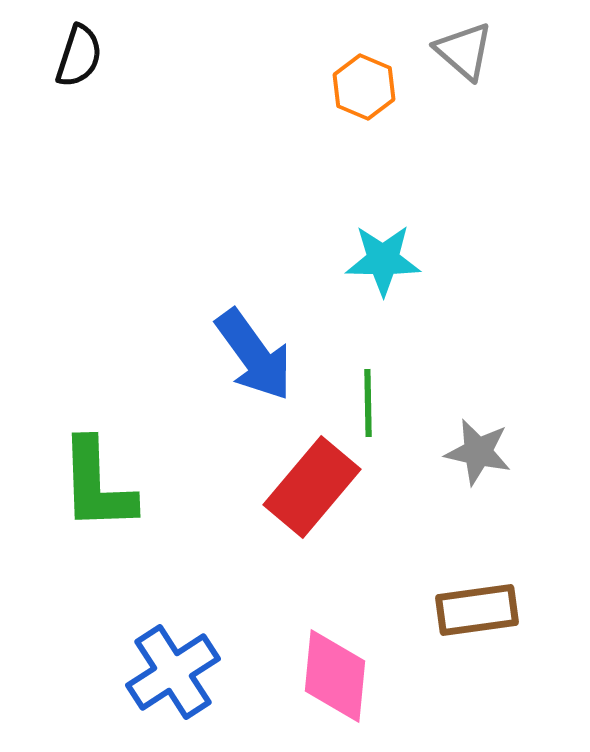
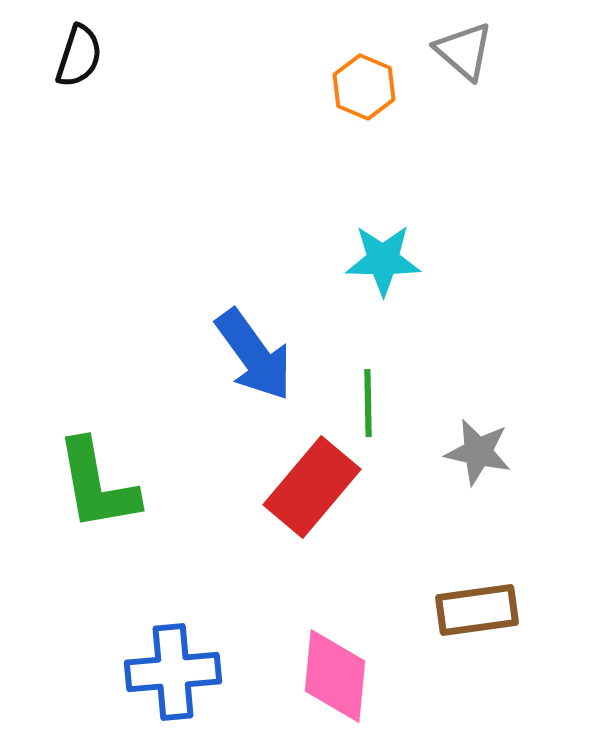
green L-shape: rotated 8 degrees counterclockwise
blue cross: rotated 28 degrees clockwise
